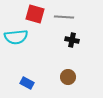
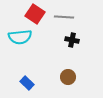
red square: rotated 18 degrees clockwise
cyan semicircle: moved 4 px right
blue rectangle: rotated 16 degrees clockwise
